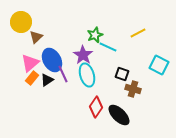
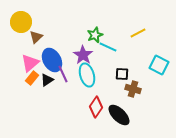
black square: rotated 16 degrees counterclockwise
